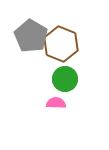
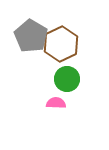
brown hexagon: rotated 12 degrees clockwise
green circle: moved 2 px right
